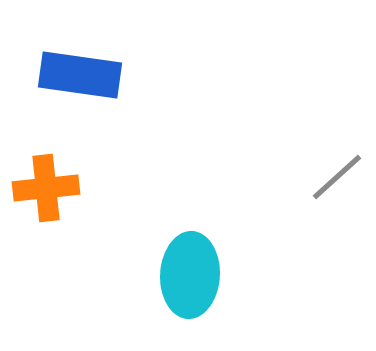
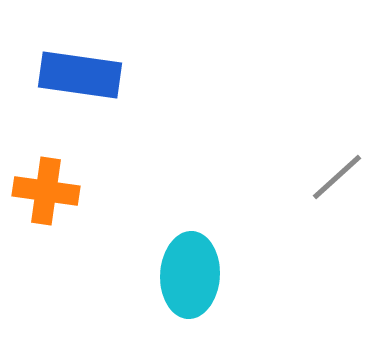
orange cross: moved 3 px down; rotated 14 degrees clockwise
